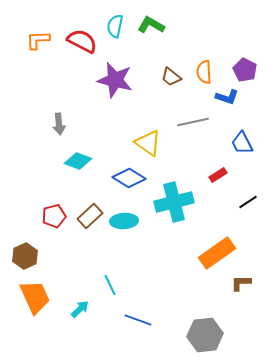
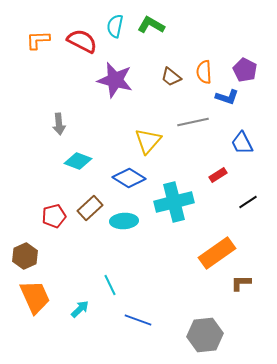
yellow triangle: moved 2 px up; rotated 36 degrees clockwise
brown rectangle: moved 8 px up
